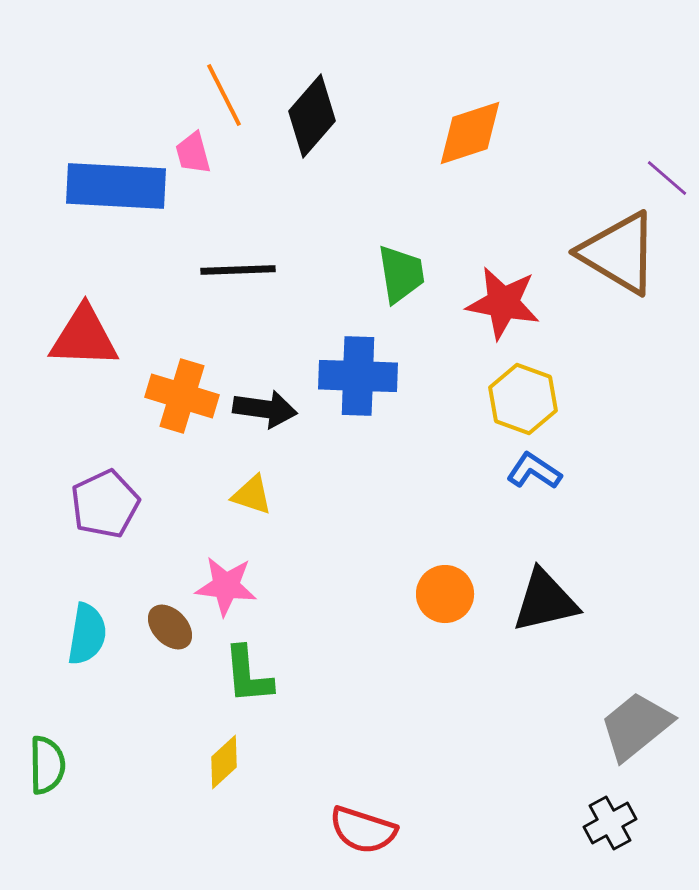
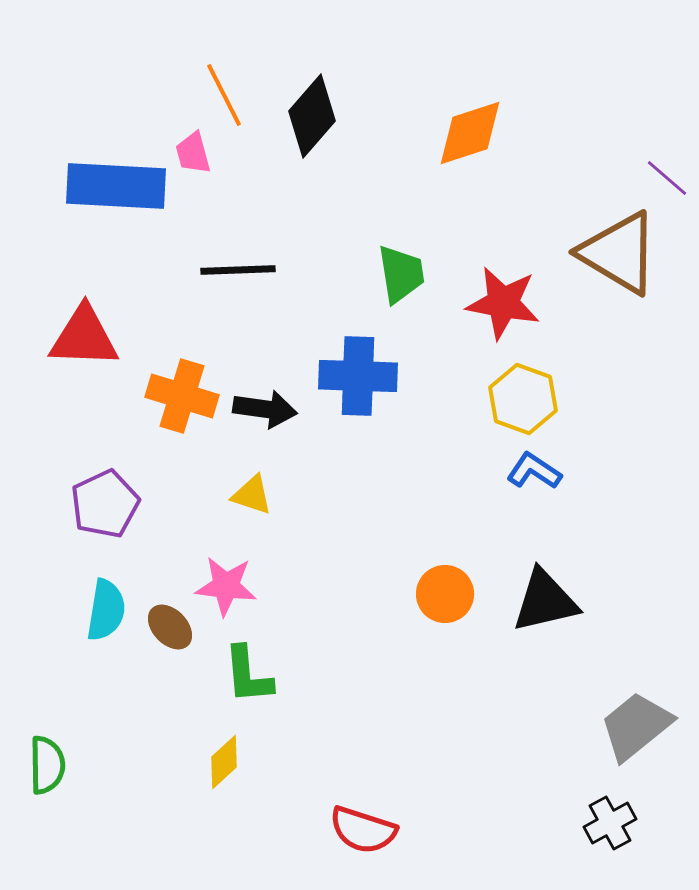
cyan semicircle: moved 19 px right, 24 px up
